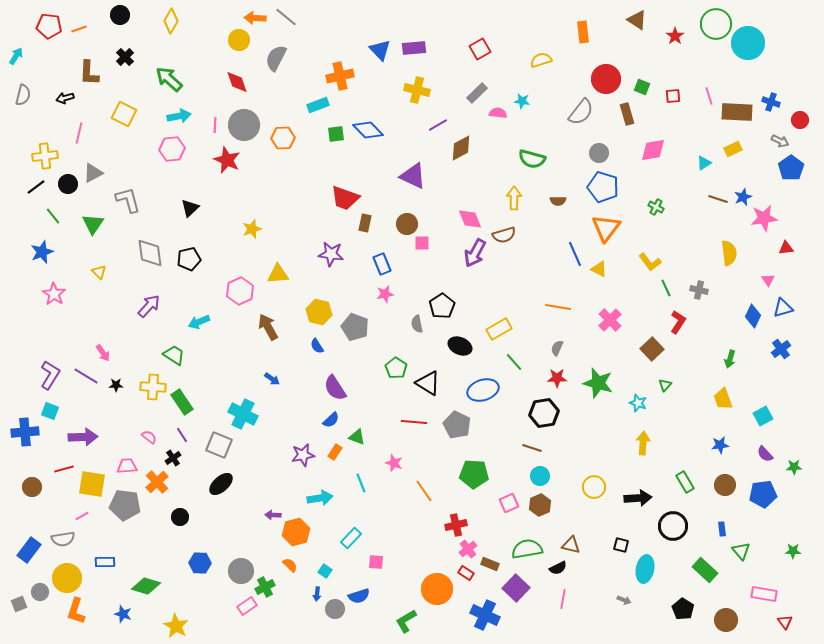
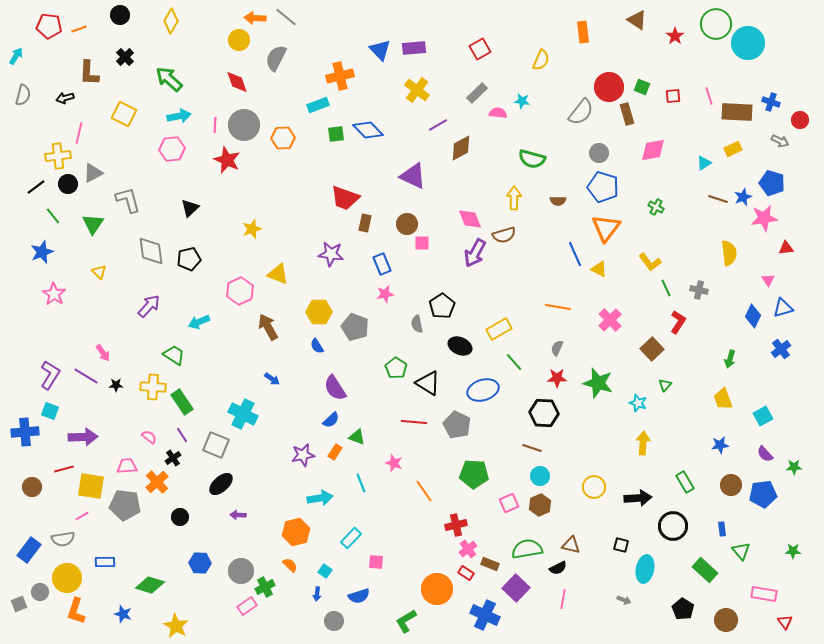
yellow semicircle at (541, 60): rotated 130 degrees clockwise
red circle at (606, 79): moved 3 px right, 8 px down
yellow cross at (417, 90): rotated 25 degrees clockwise
yellow cross at (45, 156): moved 13 px right
blue pentagon at (791, 168): moved 19 px left, 15 px down; rotated 20 degrees counterclockwise
gray diamond at (150, 253): moved 1 px right, 2 px up
yellow triangle at (278, 274): rotated 25 degrees clockwise
yellow hexagon at (319, 312): rotated 15 degrees counterclockwise
black hexagon at (544, 413): rotated 12 degrees clockwise
gray square at (219, 445): moved 3 px left
yellow square at (92, 484): moved 1 px left, 2 px down
brown circle at (725, 485): moved 6 px right
purple arrow at (273, 515): moved 35 px left
green diamond at (146, 586): moved 4 px right, 1 px up
gray circle at (335, 609): moved 1 px left, 12 px down
